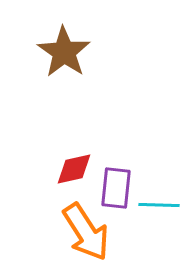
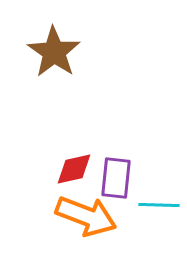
brown star: moved 10 px left
purple rectangle: moved 10 px up
orange arrow: moved 16 px up; rotated 36 degrees counterclockwise
